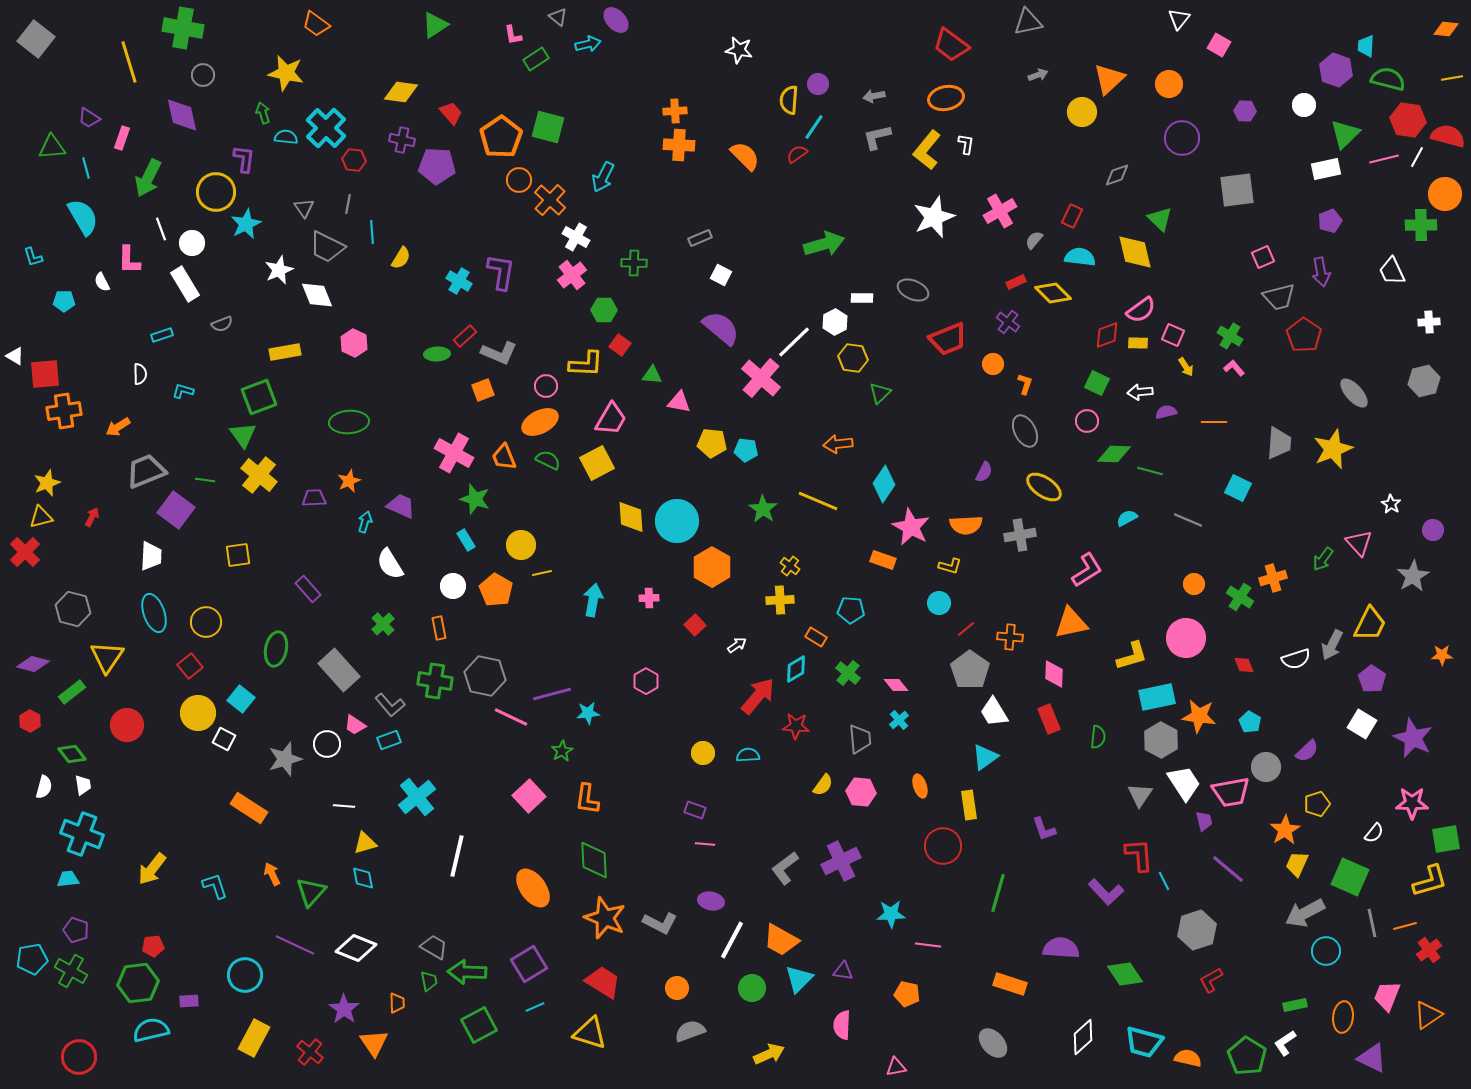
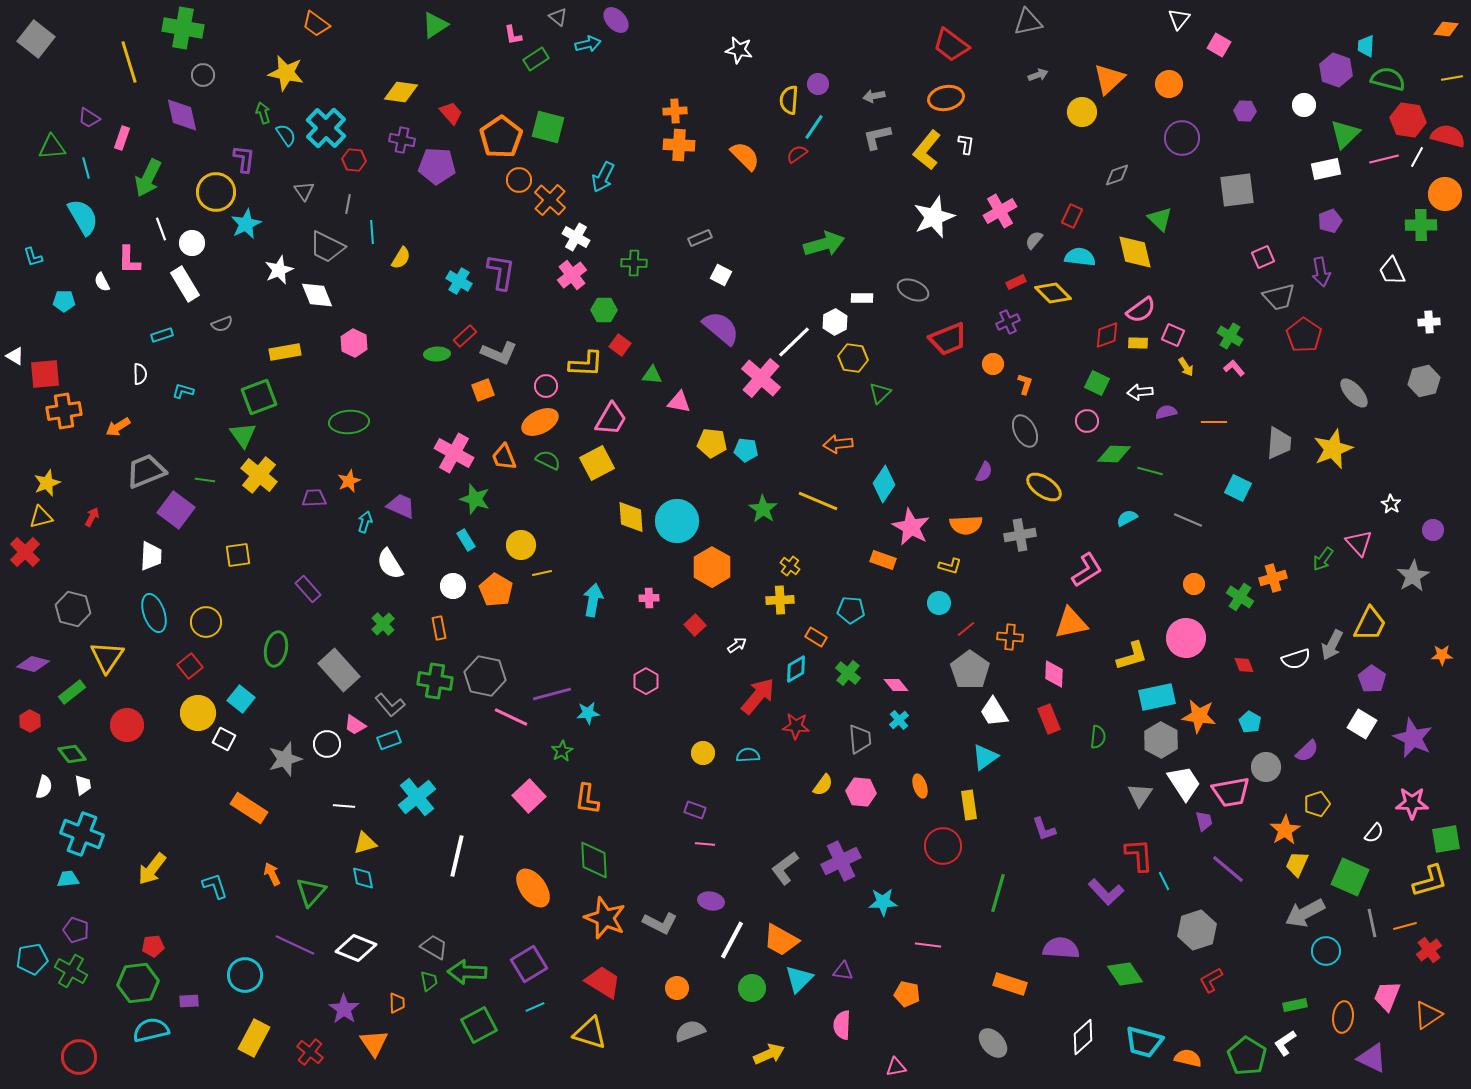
cyan semicircle at (286, 137): moved 2 px up; rotated 50 degrees clockwise
gray triangle at (304, 208): moved 17 px up
purple cross at (1008, 322): rotated 30 degrees clockwise
cyan star at (891, 914): moved 8 px left, 12 px up
